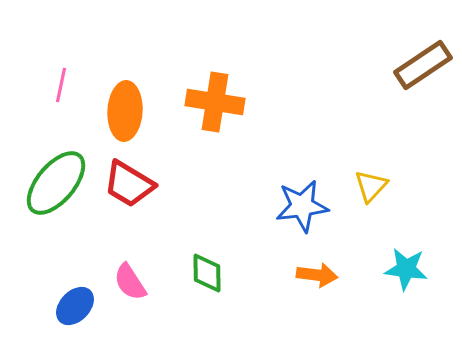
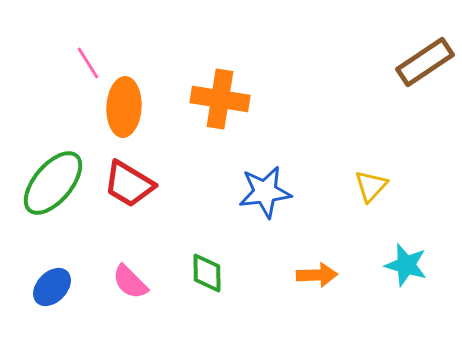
brown rectangle: moved 2 px right, 3 px up
pink line: moved 27 px right, 22 px up; rotated 44 degrees counterclockwise
orange cross: moved 5 px right, 3 px up
orange ellipse: moved 1 px left, 4 px up
green ellipse: moved 3 px left
blue star: moved 37 px left, 14 px up
cyan star: moved 4 px up; rotated 9 degrees clockwise
orange arrow: rotated 9 degrees counterclockwise
pink semicircle: rotated 12 degrees counterclockwise
blue ellipse: moved 23 px left, 19 px up
